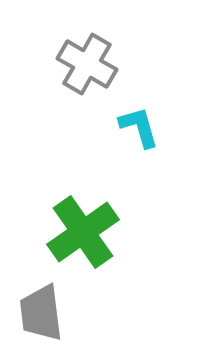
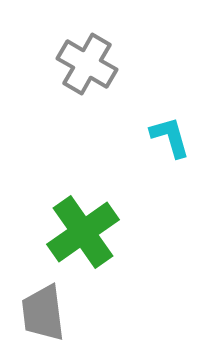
cyan L-shape: moved 31 px right, 10 px down
gray trapezoid: moved 2 px right
